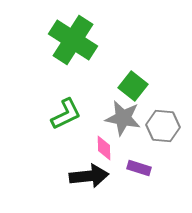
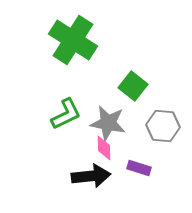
gray star: moved 15 px left, 5 px down
black arrow: moved 2 px right
